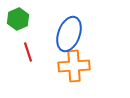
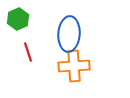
blue ellipse: rotated 16 degrees counterclockwise
